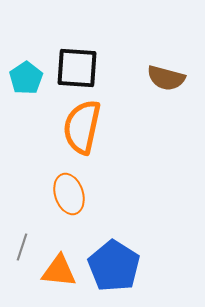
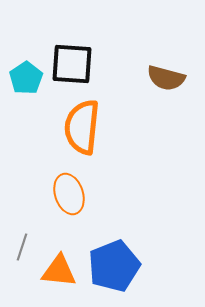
black square: moved 5 px left, 4 px up
orange semicircle: rotated 6 degrees counterclockwise
blue pentagon: rotated 18 degrees clockwise
